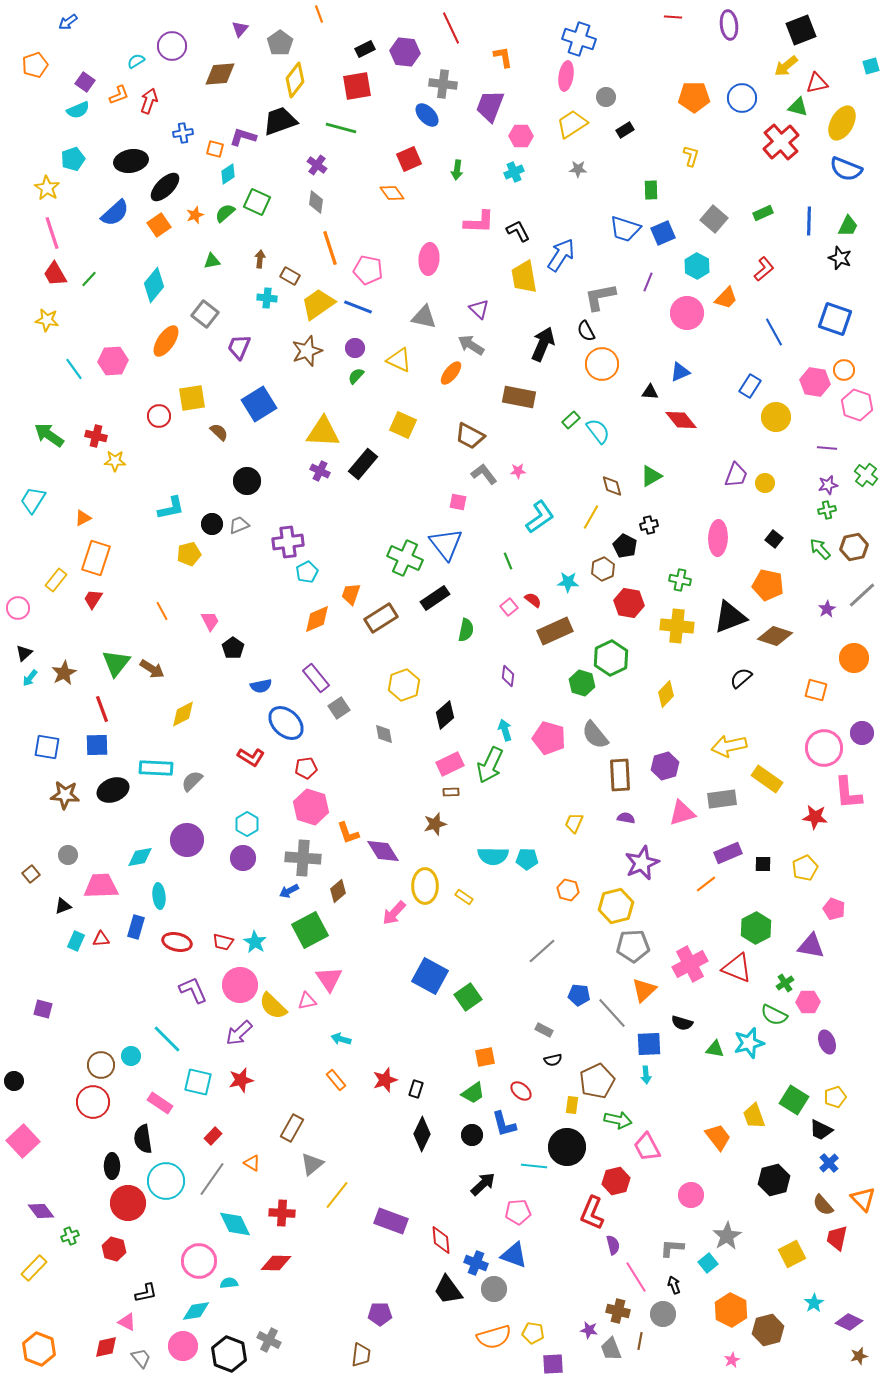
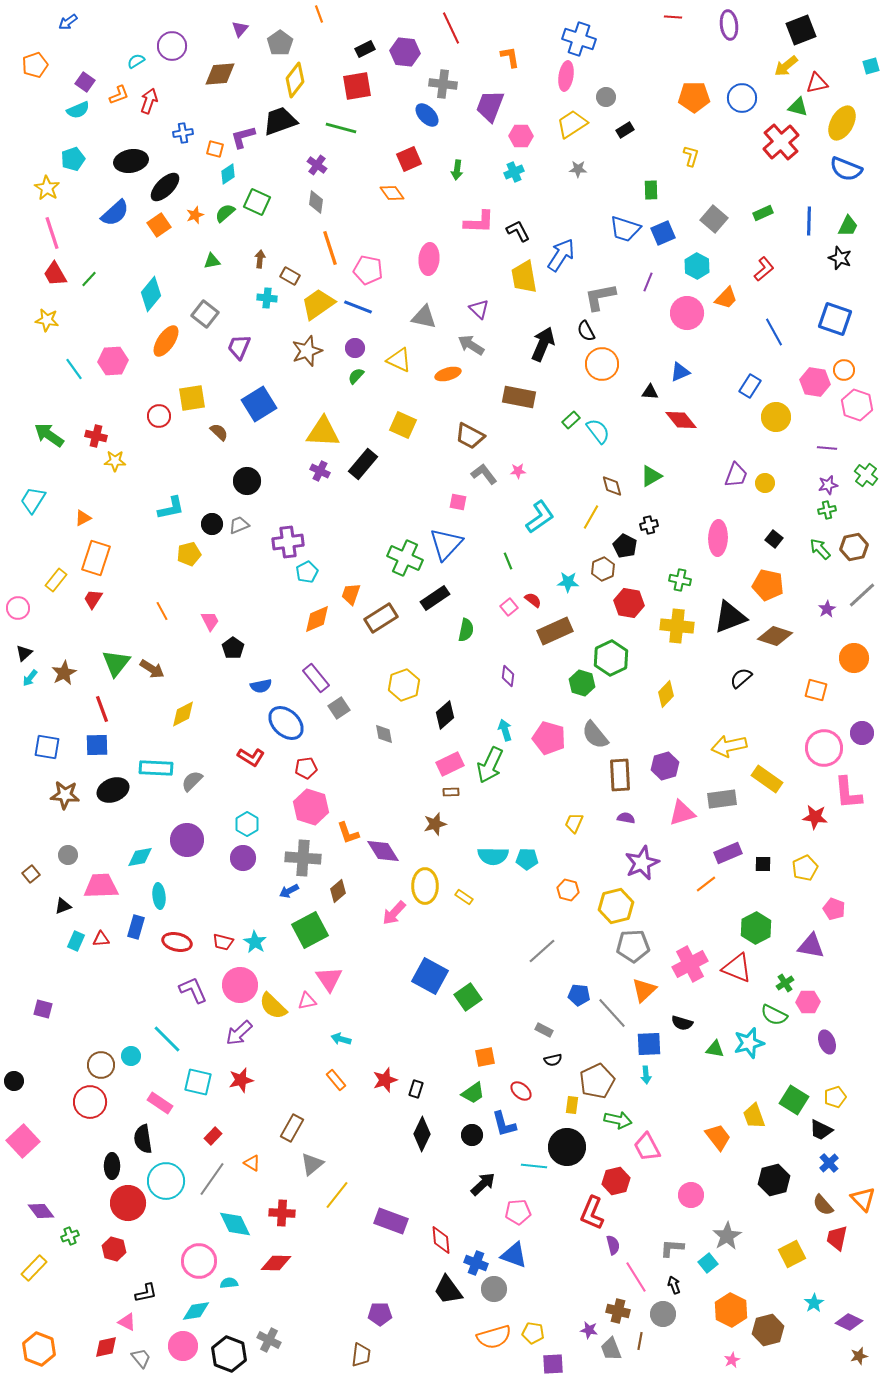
orange L-shape at (503, 57): moved 7 px right
purple L-shape at (243, 137): rotated 32 degrees counterclockwise
cyan diamond at (154, 285): moved 3 px left, 9 px down
orange ellipse at (451, 373): moved 3 px left, 1 px down; rotated 35 degrees clockwise
blue triangle at (446, 544): rotated 21 degrees clockwise
red circle at (93, 1102): moved 3 px left
